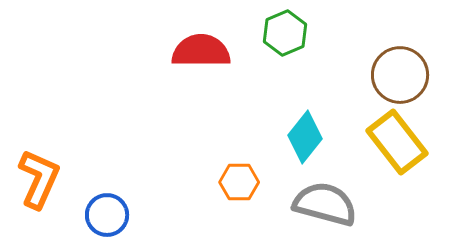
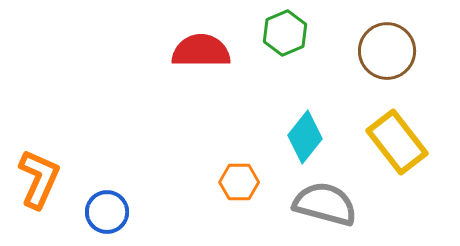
brown circle: moved 13 px left, 24 px up
blue circle: moved 3 px up
